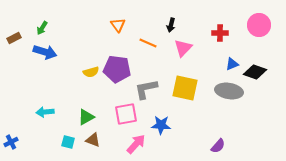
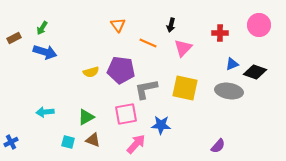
purple pentagon: moved 4 px right, 1 px down
